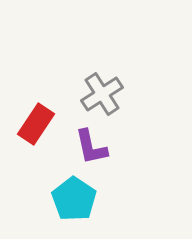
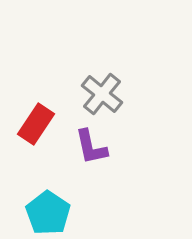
gray cross: rotated 18 degrees counterclockwise
cyan pentagon: moved 26 px left, 14 px down
